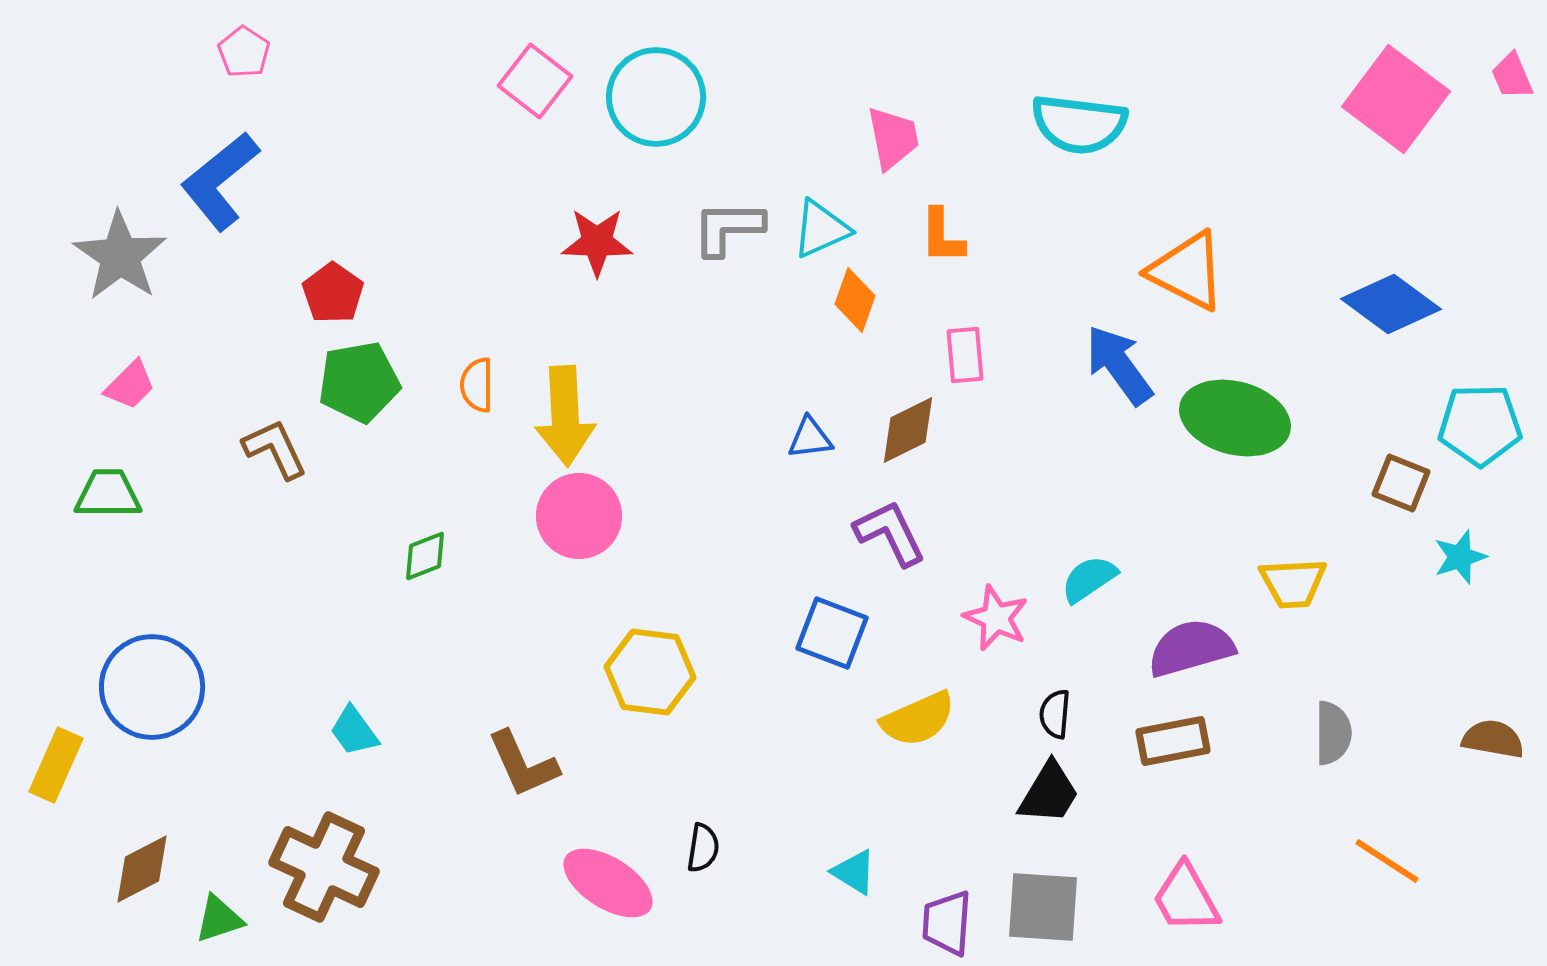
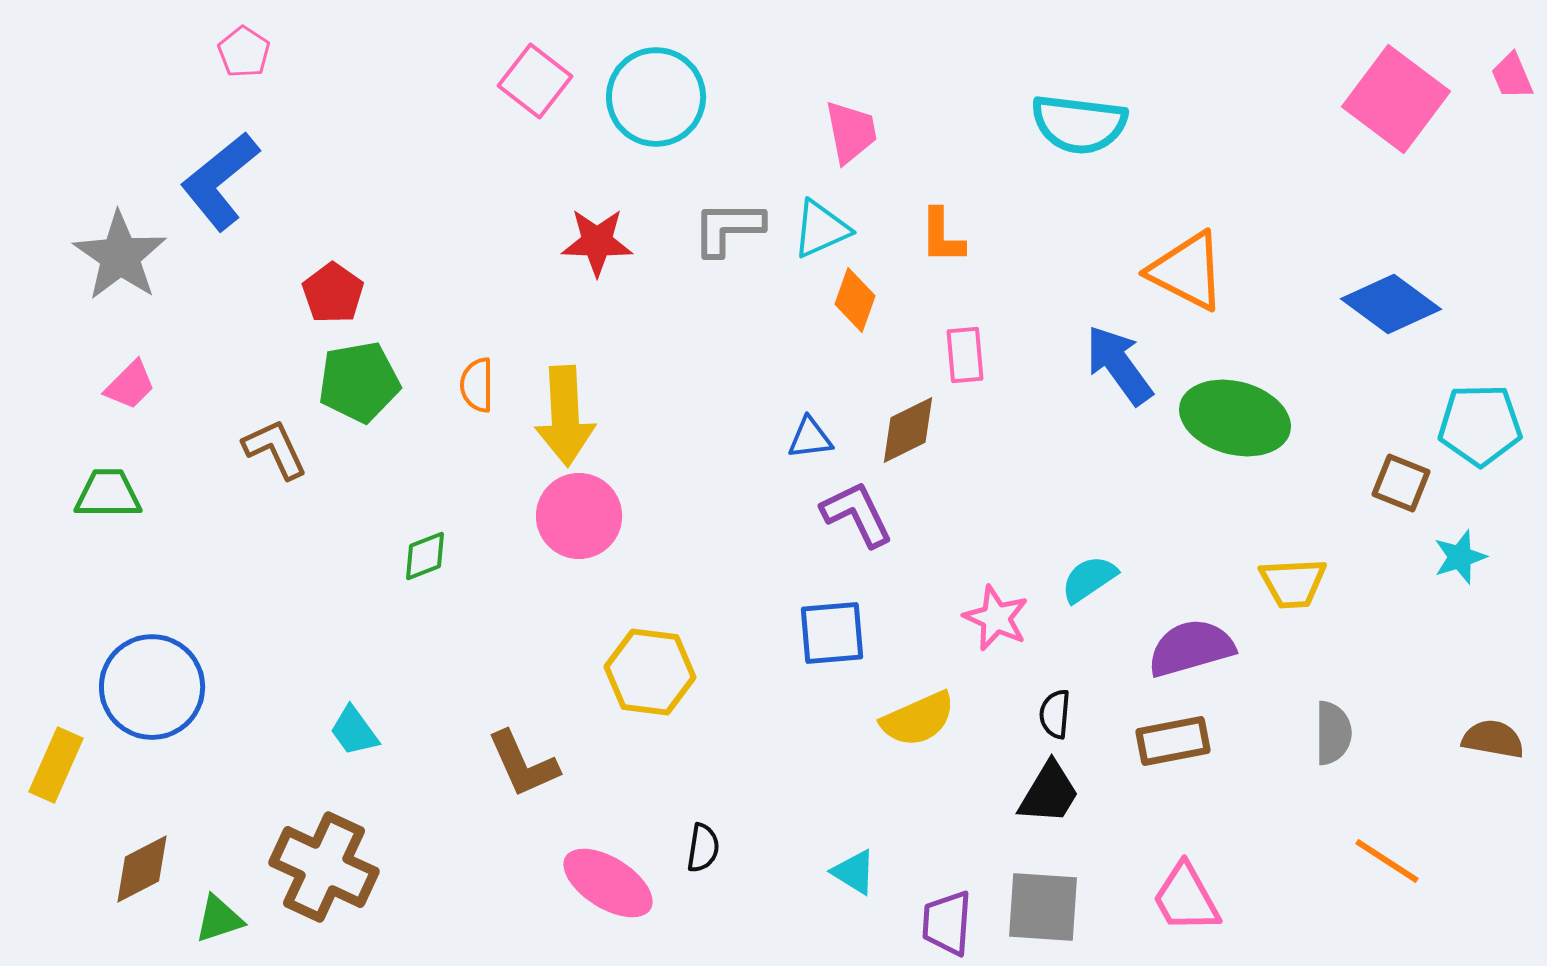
pink trapezoid at (893, 138): moved 42 px left, 6 px up
purple L-shape at (890, 533): moved 33 px left, 19 px up
blue square at (832, 633): rotated 26 degrees counterclockwise
